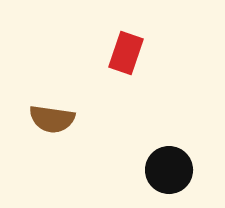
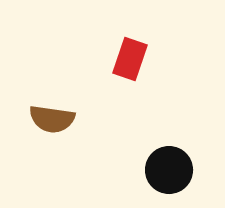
red rectangle: moved 4 px right, 6 px down
